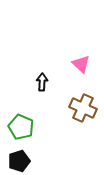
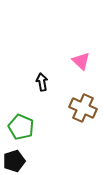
pink triangle: moved 3 px up
black arrow: rotated 12 degrees counterclockwise
black pentagon: moved 5 px left
